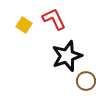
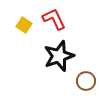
black star: moved 8 px left
